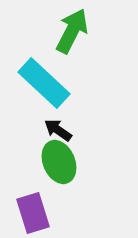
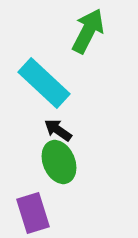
green arrow: moved 16 px right
